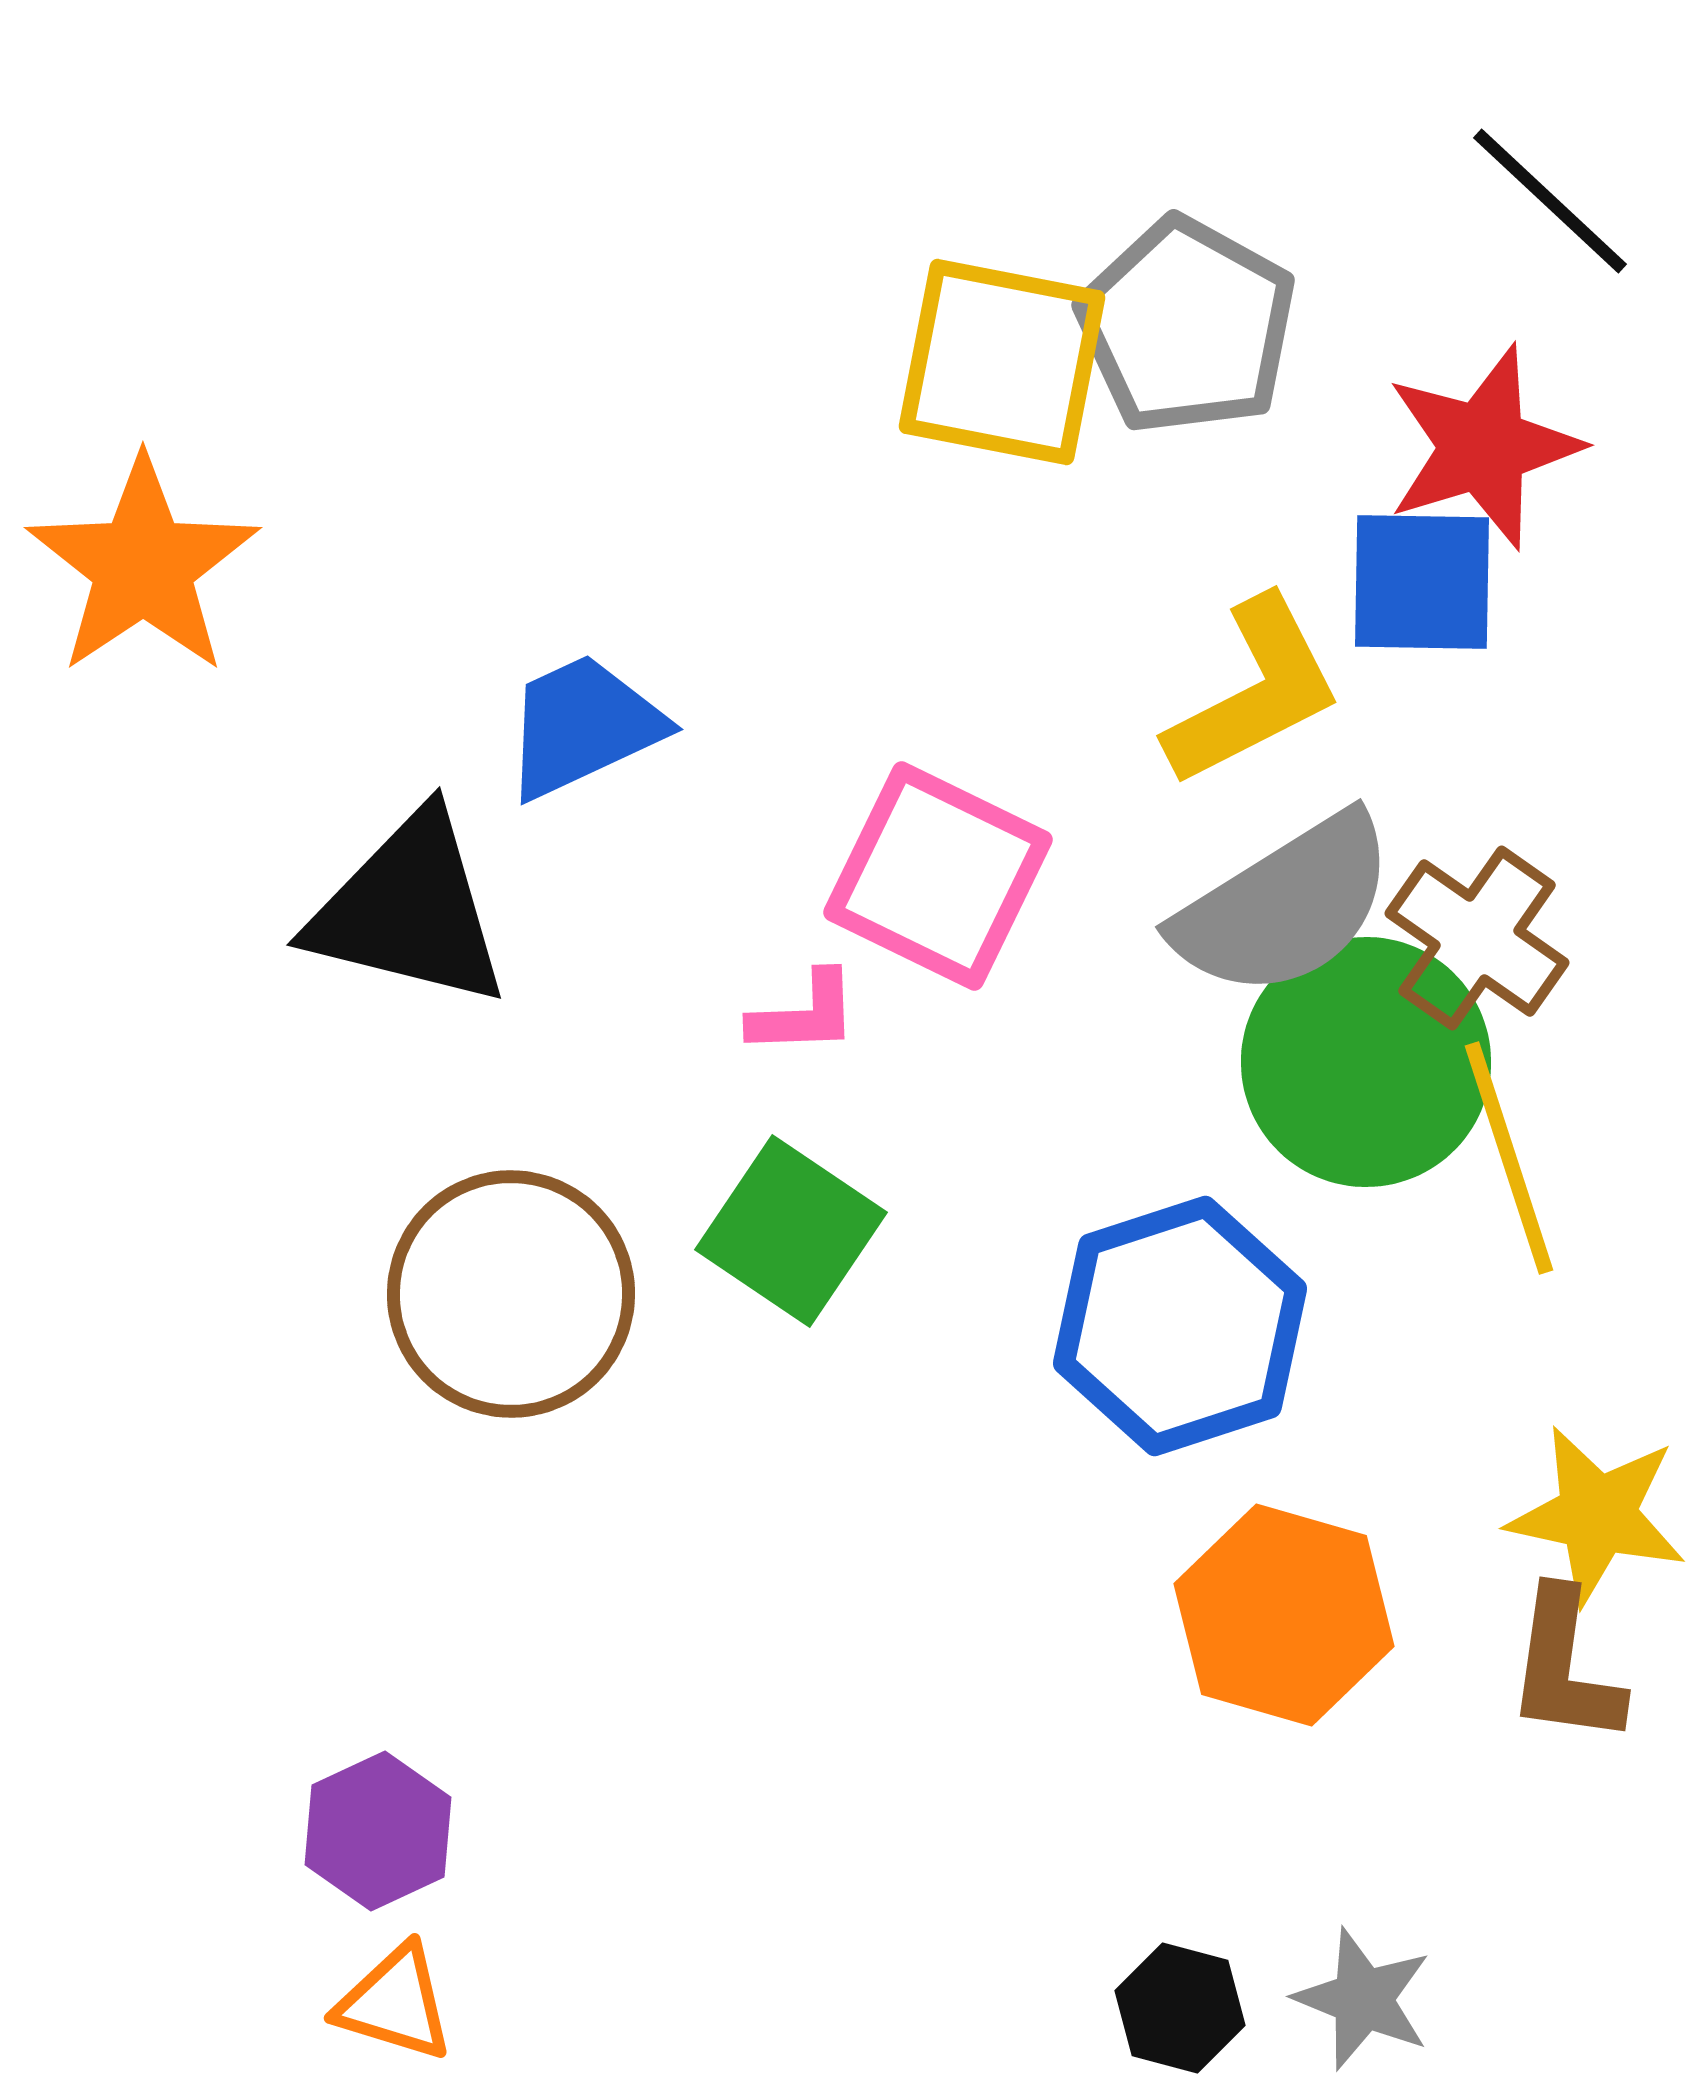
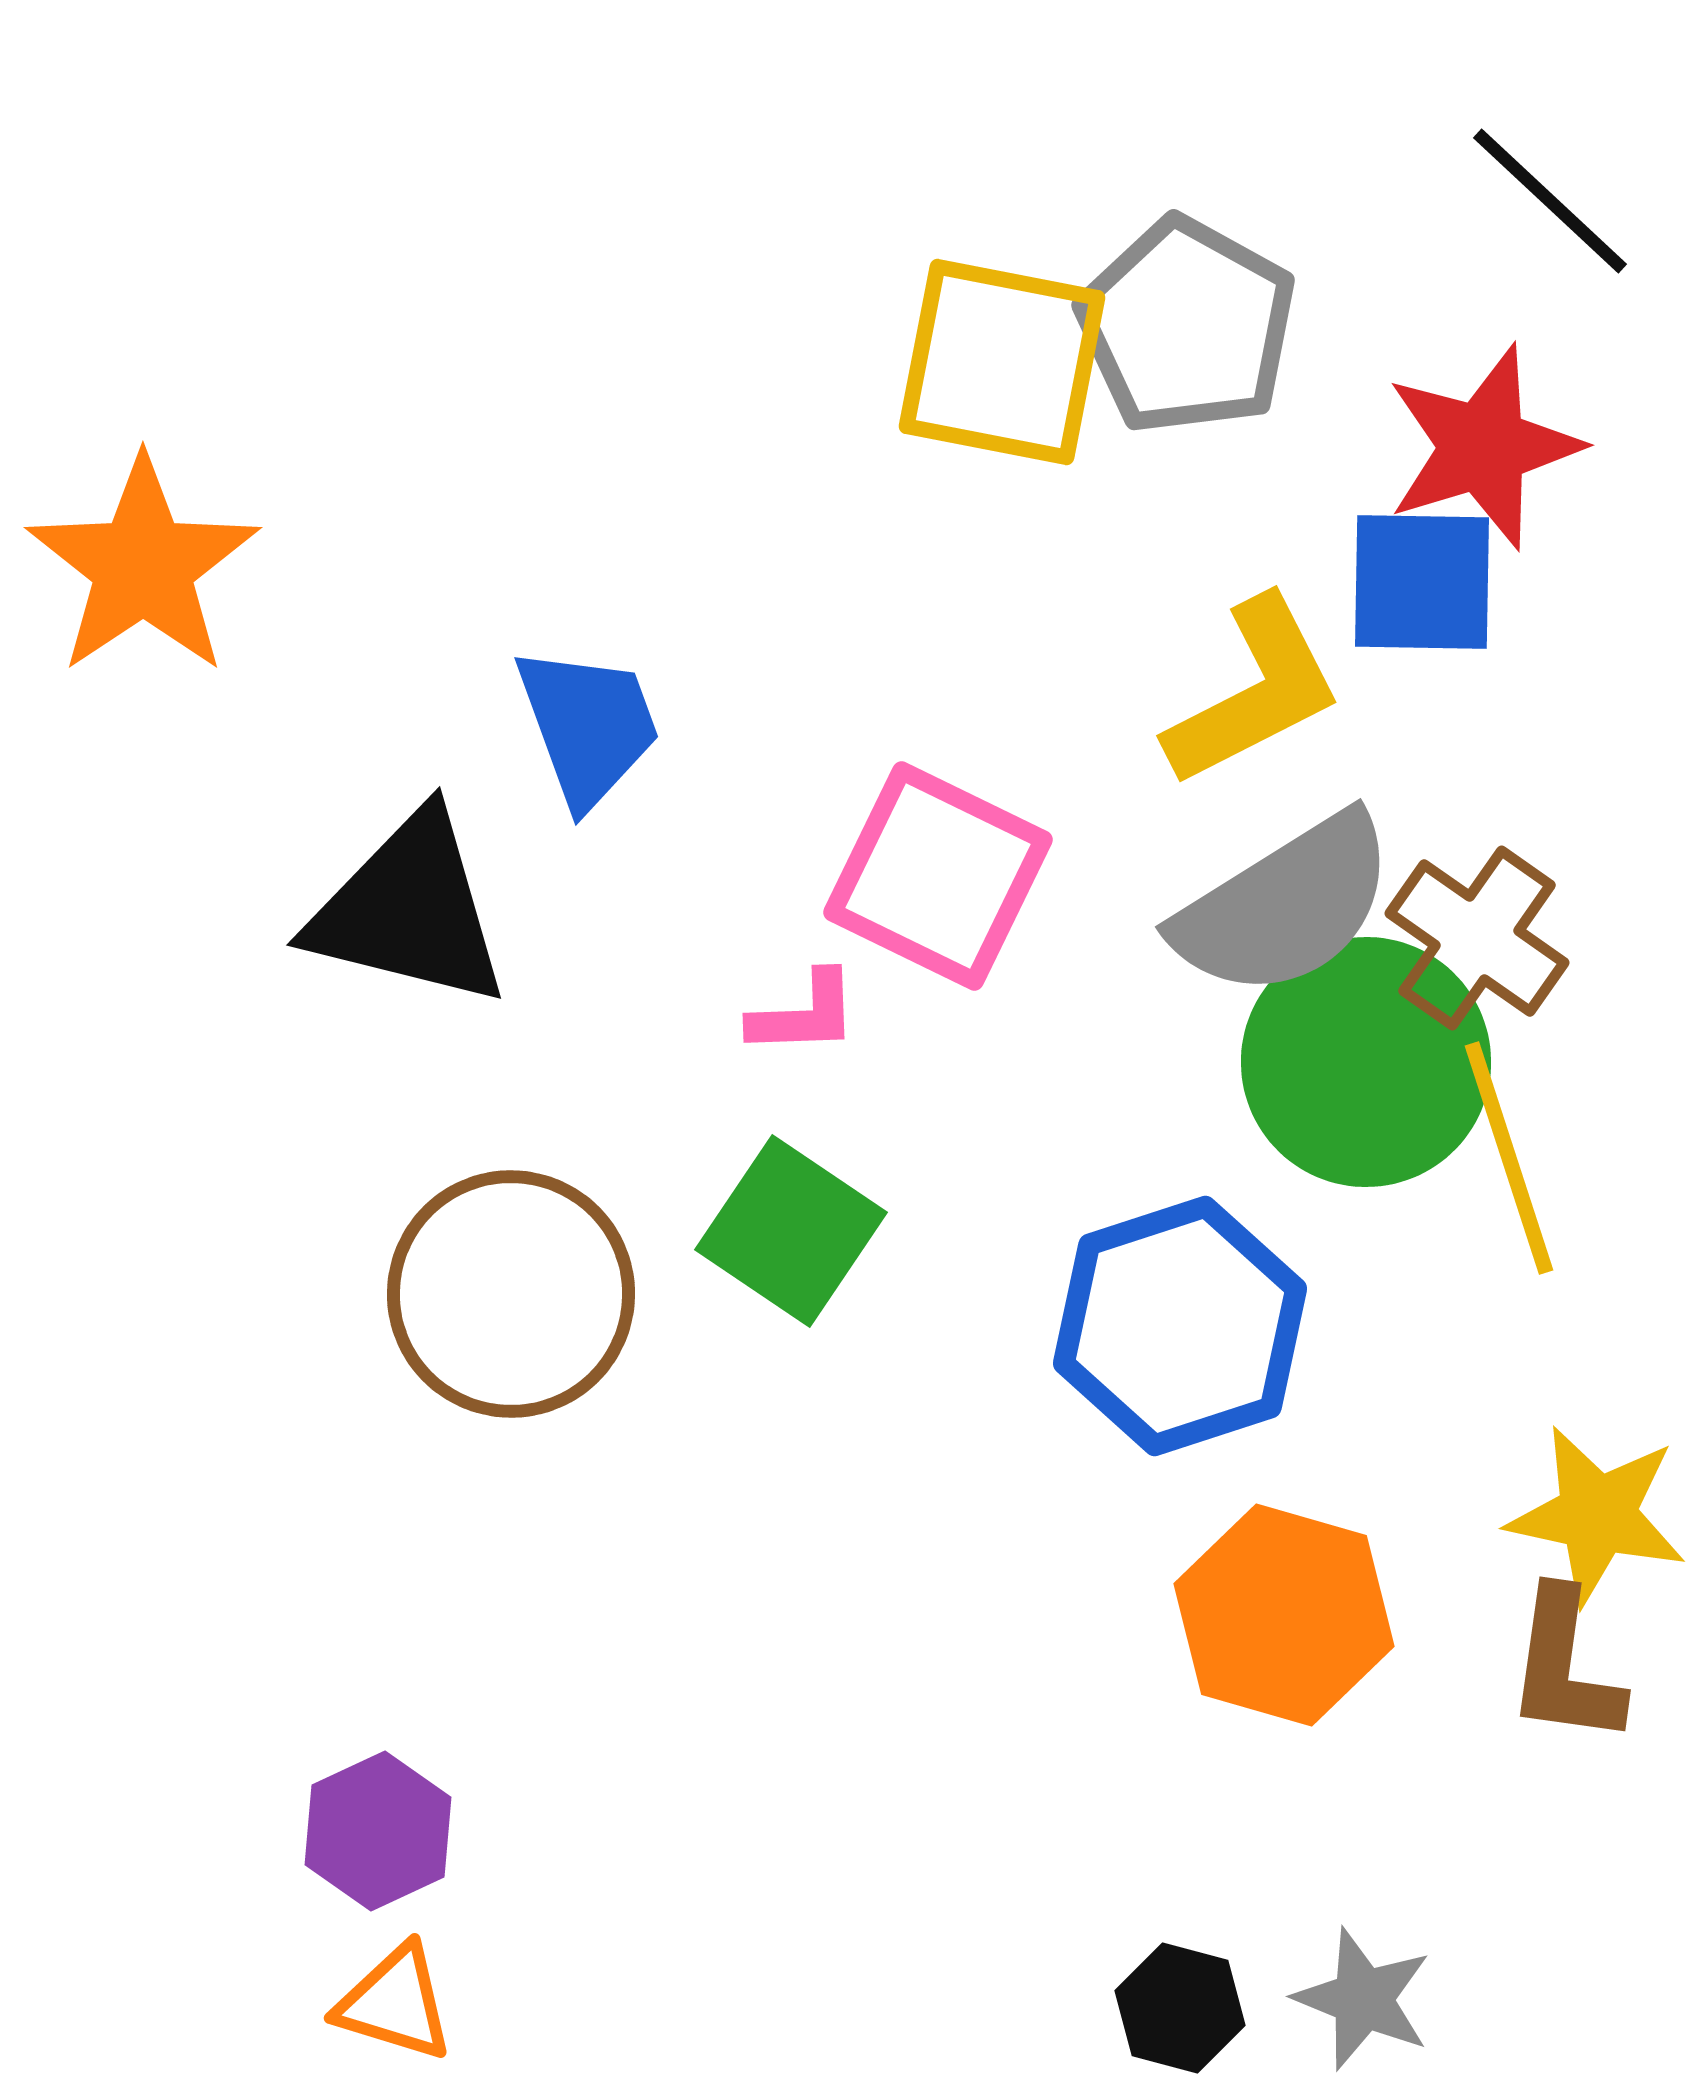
blue trapezoid: moved 5 px right; rotated 95 degrees clockwise
